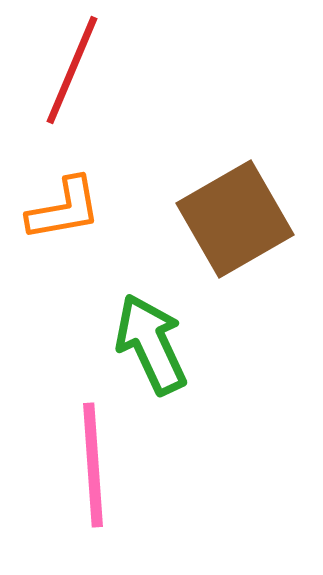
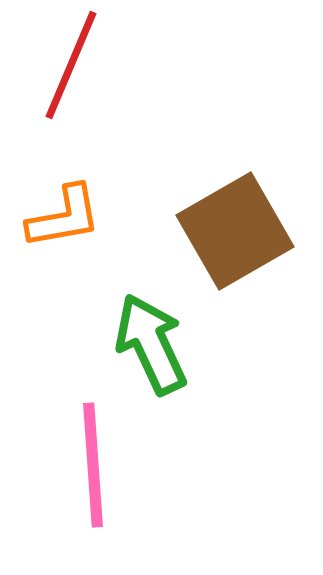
red line: moved 1 px left, 5 px up
orange L-shape: moved 8 px down
brown square: moved 12 px down
